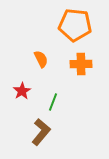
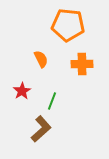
orange pentagon: moved 7 px left
orange cross: moved 1 px right
green line: moved 1 px left, 1 px up
brown L-shape: moved 3 px up; rotated 8 degrees clockwise
